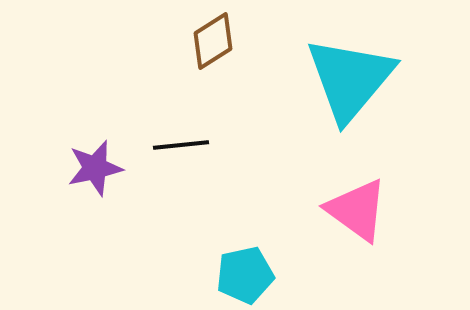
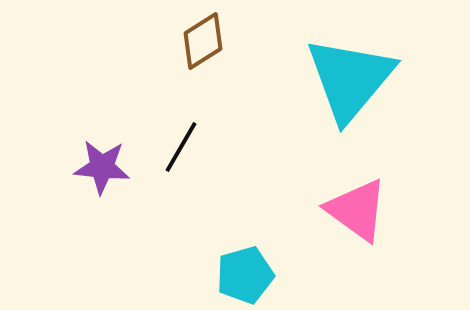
brown diamond: moved 10 px left
black line: moved 2 px down; rotated 54 degrees counterclockwise
purple star: moved 7 px right, 1 px up; rotated 18 degrees clockwise
cyan pentagon: rotated 4 degrees counterclockwise
